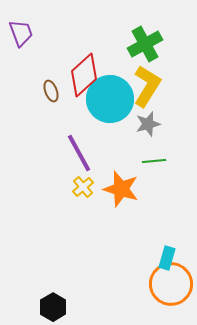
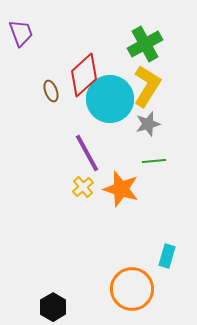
purple line: moved 8 px right
cyan rectangle: moved 2 px up
orange circle: moved 39 px left, 5 px down
